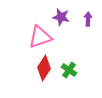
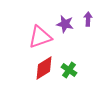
purple star: moved 4 px right, 7 px down
red diamond: rotated 25 degrees clockwise
